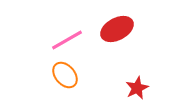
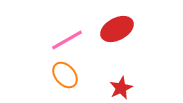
red star: moved 16 px left
